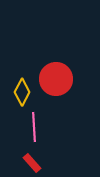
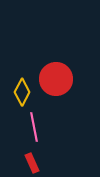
pink line: rotated 8 degrees counterclockwise
red rectangle: rotated 18 degrees clockwise
